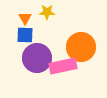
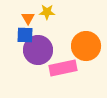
orange triangle: moved 3 px right
orange circle: moved 5 px right, 1 px up
purple circle: moved 1 px right, 8 px up
pink rectangle: moved 2 px down
